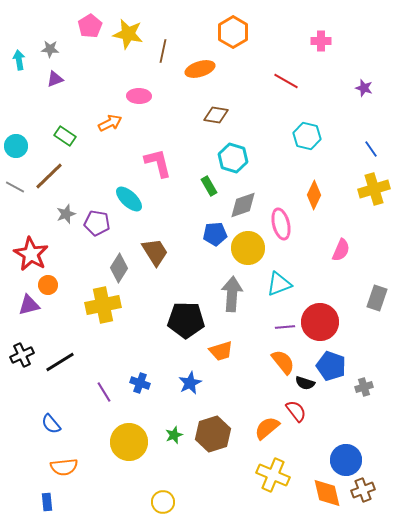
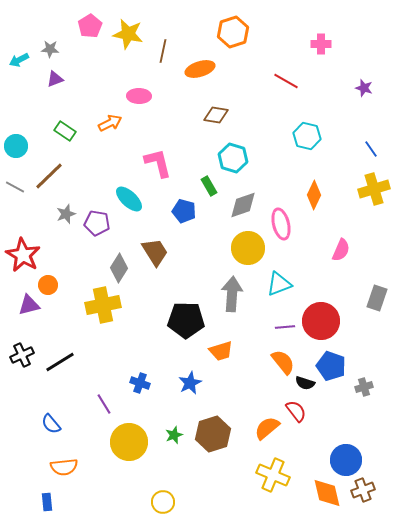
orange hexagon at (233, 32): rotated 12 degrees clockwise
pink cross at (321, 41): moved 3 px down
cyan arrow at (19, 60): rotated 108 degrees counterclockwise
green rectangle at (65, 136): moved 5 px up
blue pentagon at (215, 234): moved 31 px left, 23 px up; rotated 20 degrees clockwise
red star at (31, 254): moved 8 px left, 1 px down
red circle at (320, 322): moved 1 px right, 1 px up
purple line at (104, 392): moved 12 px down
